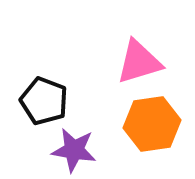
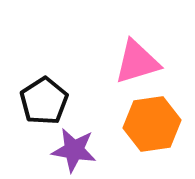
pink triangle: moved 2 px left
black pentagon: rotated 18 degrees clockwise
